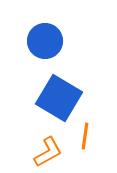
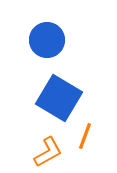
blue circle: moved 2 px right, 1 px up
orange line: rotated 12 degrees clockwise
